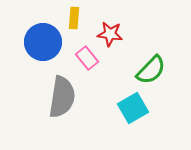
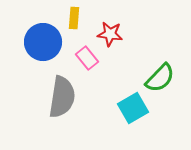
green semicircle: moved 9 px right, 8 px down
